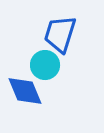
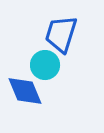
blue trapezoid: moved 1 px right
